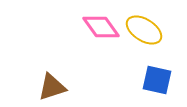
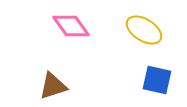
pink diamond: moved 30 px left, 1 px up
brown triangle: moved 1 px right, 1 px up
